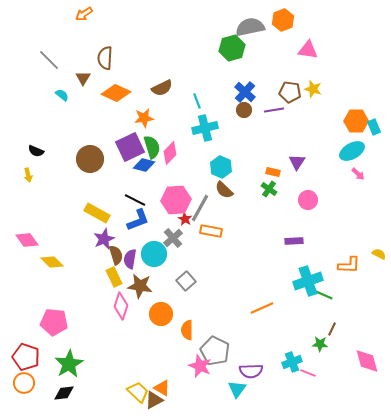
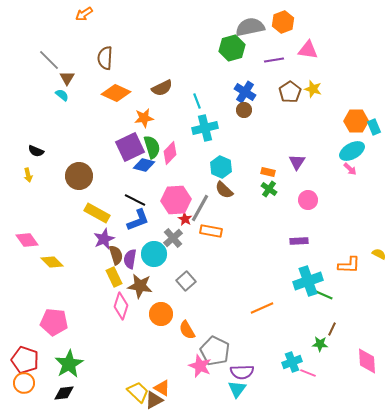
orange hexagon at (283, 20): moved 2 px down
brown triangle at (83, 78): moved 16 px left
blue cross at (245, 92): rotated 10 degrees counterclockwise
brown pentagon at (290, 92): rotated 30 degrees clockwise
purple line at (274, 110): moved 50 px up
brown circle at (90, 159): moved 11 px left, 17 px down
orange rectangle at (273, 172): moved 5 px left
pink arrow at (358, 174): moved 8 px left, 5 px up
purple rectangle at (294, 241): moved 5 px right
orange semicircle at (187, 330): rotated 30 degrees counterclockwise
red pentagon at (26, 357): moved 1 px left, 3 px down
pink diamond at (367, 361): rotated 12 degrees clockwise
purple semicircle at (251, 371): moved 9 px left, 1 px down
